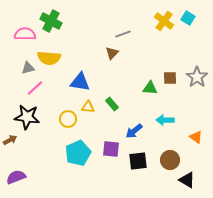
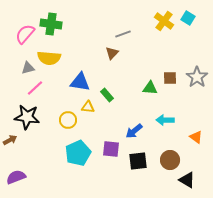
green cross: moved 3 px down; rotated 20 degrees counterclockwise
pink semicircle: rotated 50 degrees counterclockwise
green rectangle: moved 5 px left, 9 px up
yellow circle: moved 1 px down
